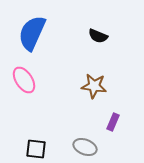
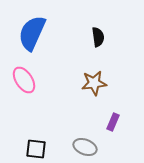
black semicircle: moved 1 px down; rotated 120 degrees counterclockwise
brown star: moved 3 px up; rotated 15 degrees counterclockwise
